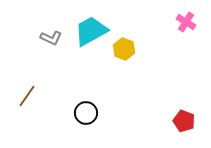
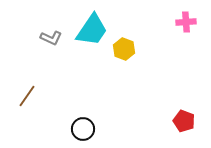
pink cross: rotated 36 degrees counterclockwise
cyan trapezoid: moved 1 px right, 1 px up; rotated 153 degrees clockwise
black circle: moved 3 px left, 16 px down
